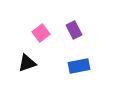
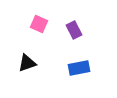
pink square: moved 2 px left, 9 px up; rotated 30 degrees counterclockwise
blue rectangle: moved 2 px down
